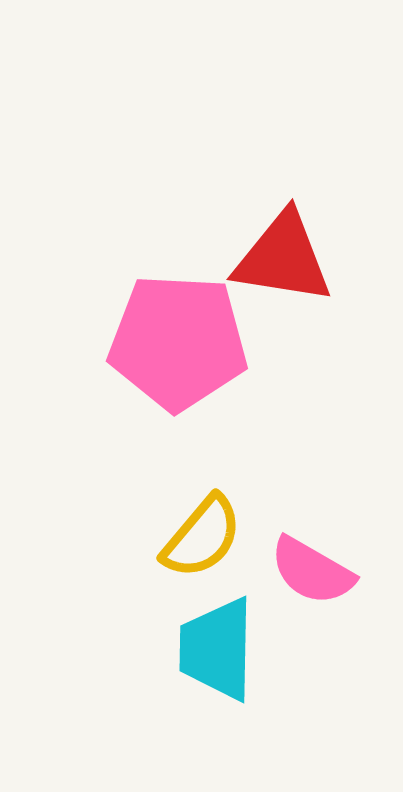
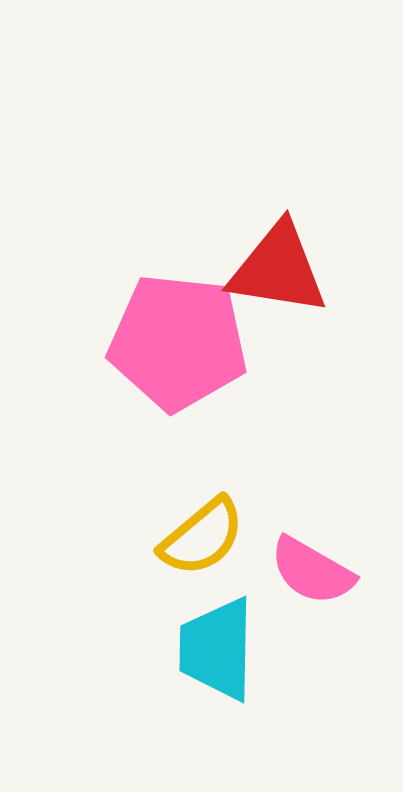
red triangle: moved 5 px left, 11 px down
pink pentagon: rotated 3 degrees clockwise
yellow semicircle: rotated 10 degrees clockwise
